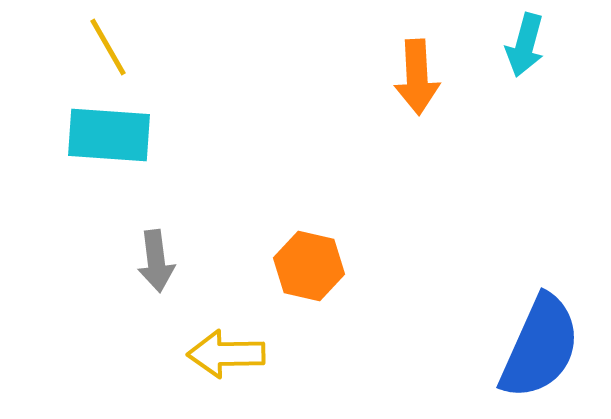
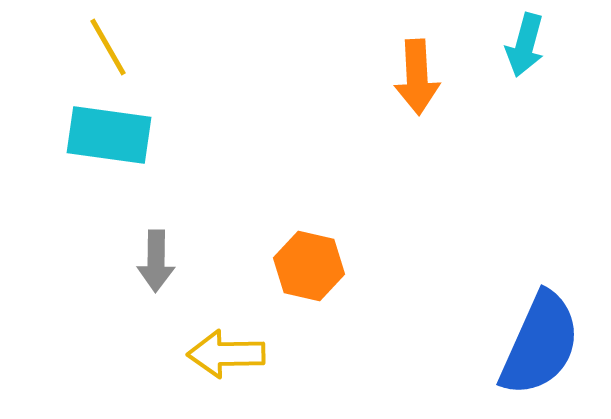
cyan rectangle: rotated 4 degrees clockwise
gray arrow: rotated 8 degrees clockwise
blue semicircle: moved 3 px up
